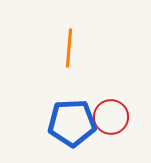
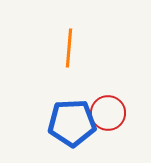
red circle: moved 3 px left, 4 px up
